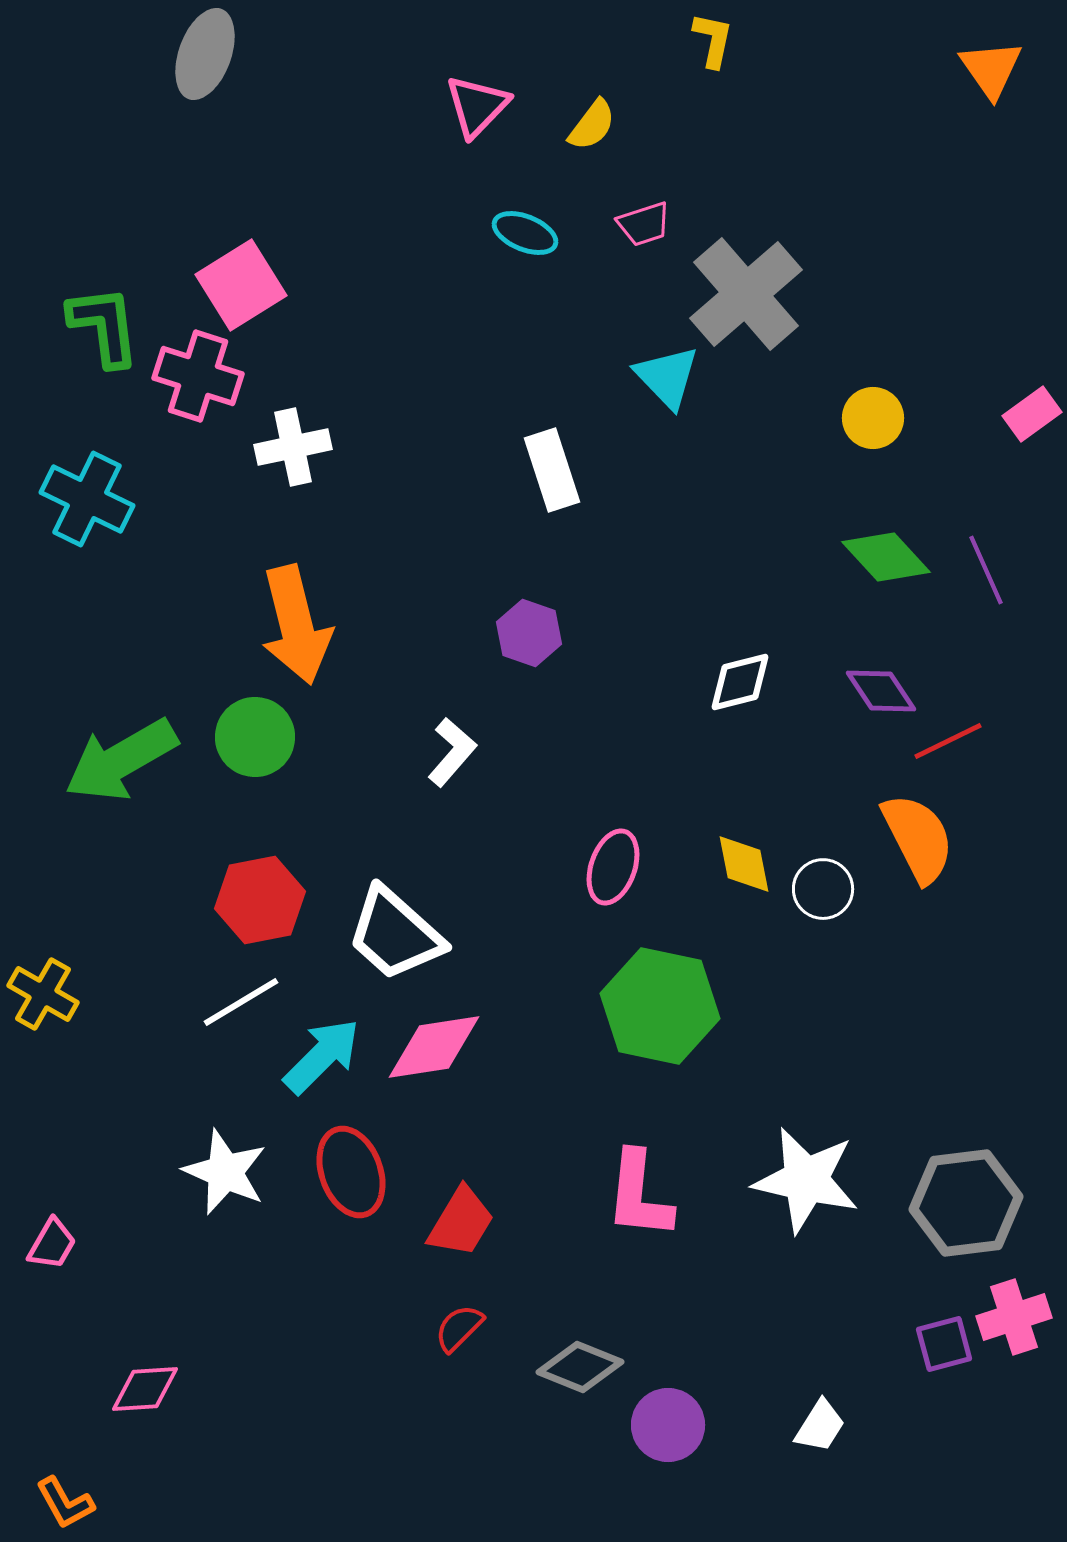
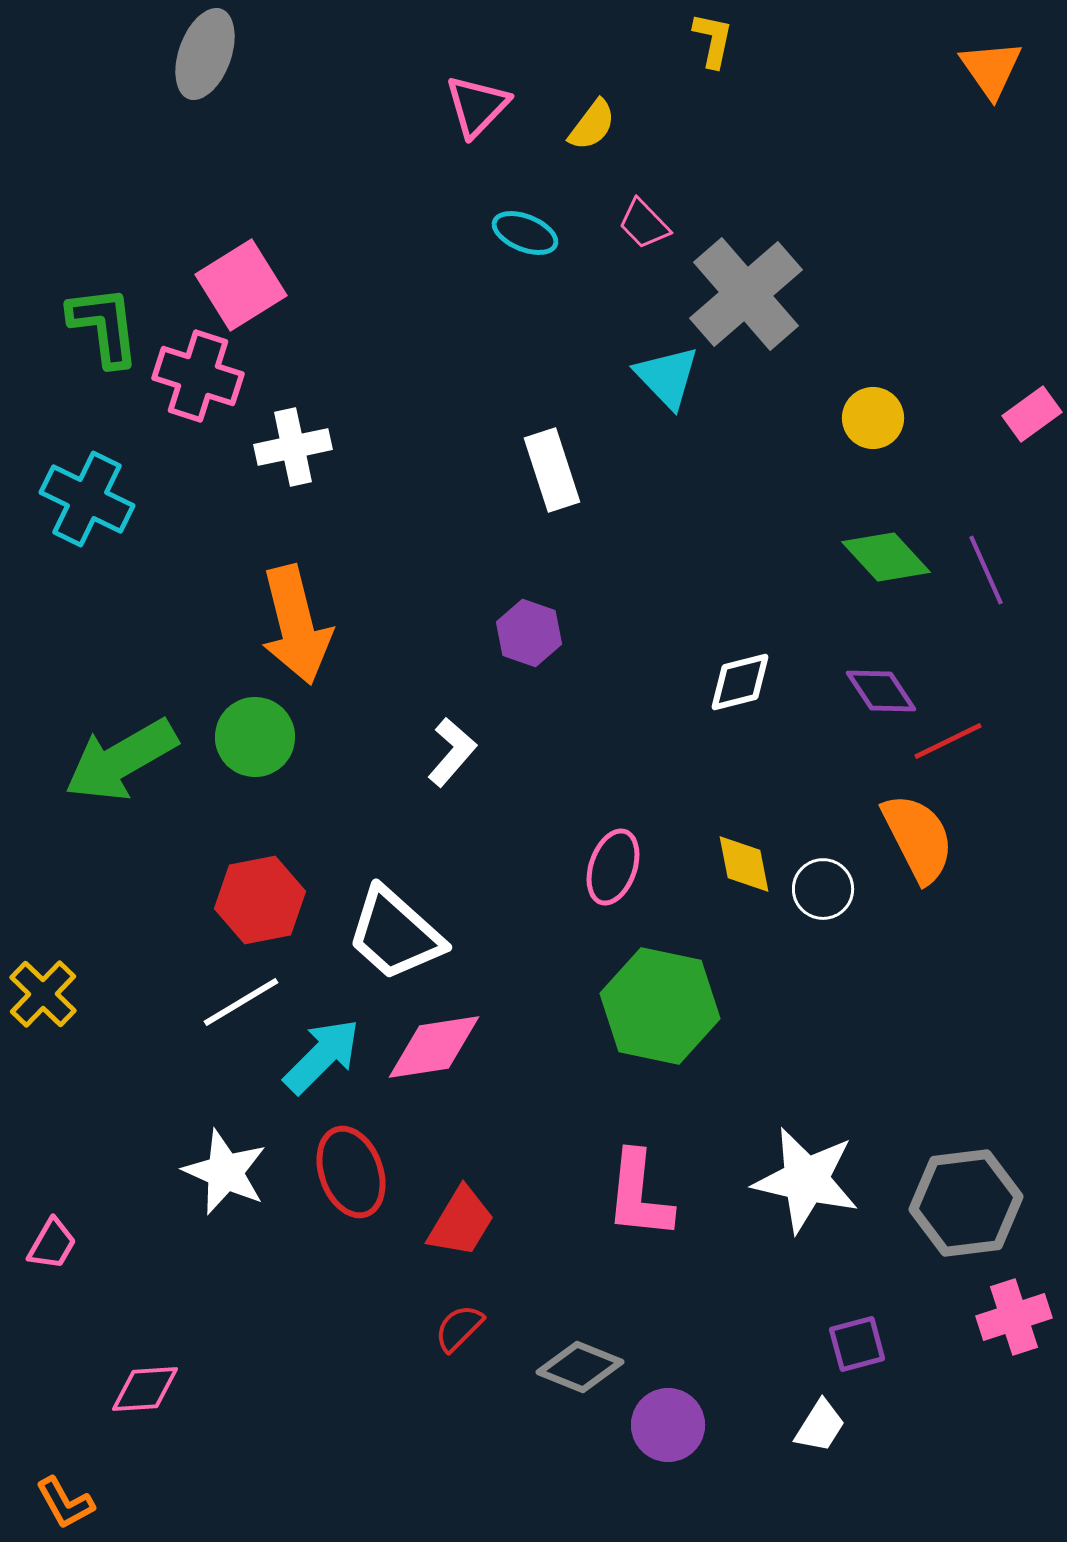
pink trapezoid at (644, 224): rotated 64 degrees clockwise
yellow cross at (43, 994): rotated 14 degrees clockwise
purple square at (944, 1344): moved 87 px left
